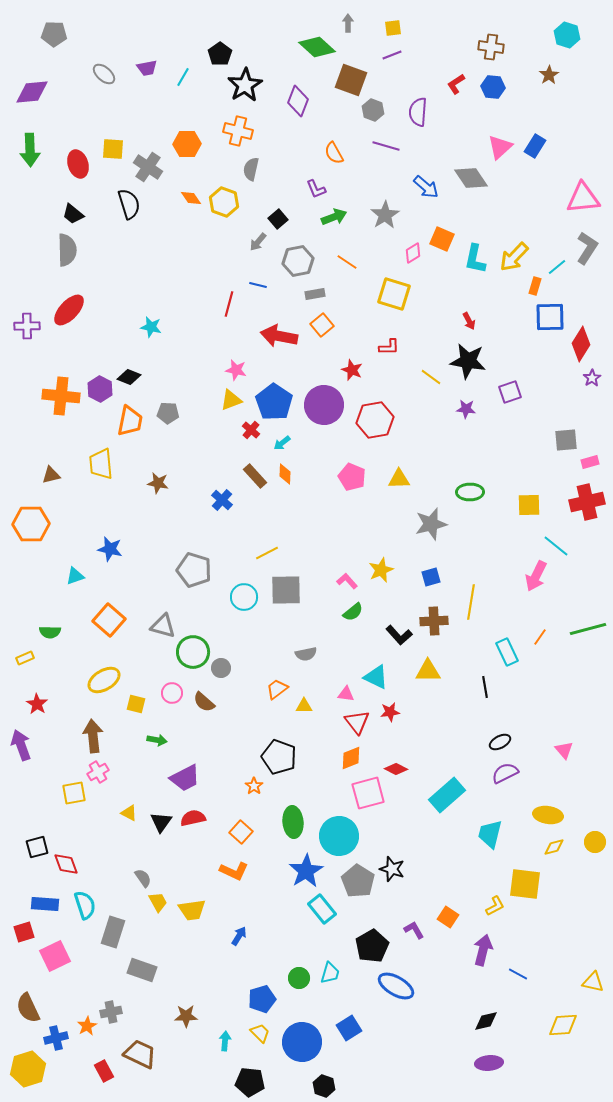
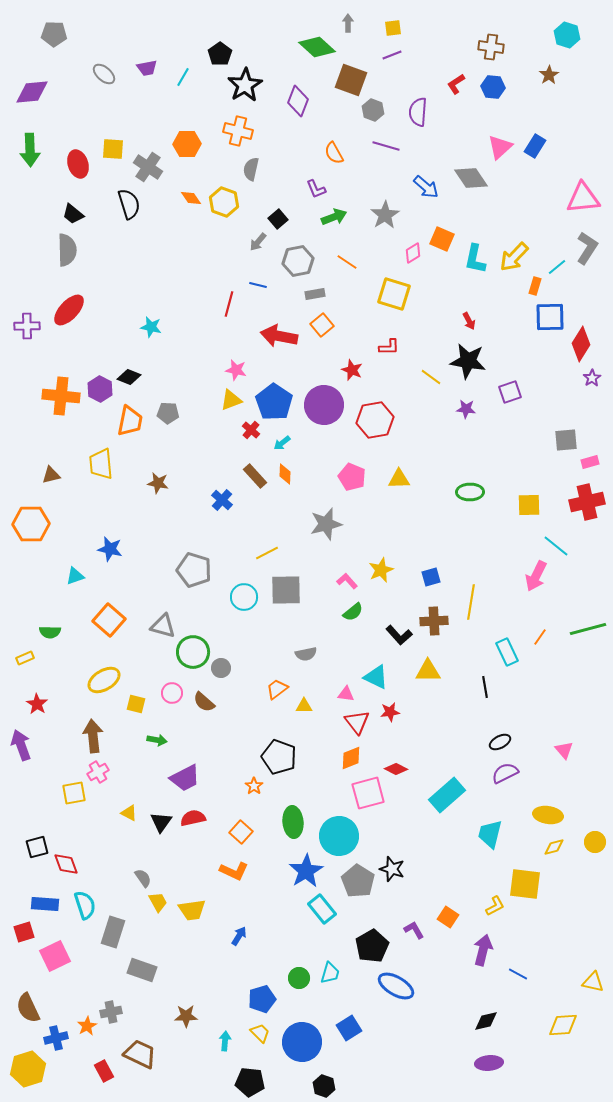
gray star at (431, 524): moved 105 px left
